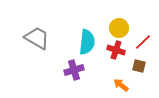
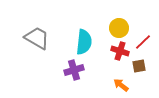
cyan semicircle: moved 3 px left
red cross: moved 4 px right, 1 px down
brown square: rotated 24 degrees counterclockwise
